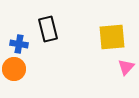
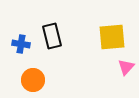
black rectangle: moved 4 px right, 7 px down
blue cross: moved 2 px right
orange circle: moved 19 px right, 11 px down
